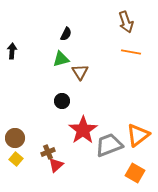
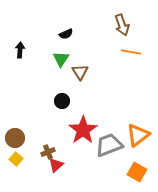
brown arrow: moved 4 px left, 3 px down
black semicircle: rotated 40 degrees clockwise
black arrow: moved 8 px right, 1 px up
green triangle: rotated 42 degrees counterclockwise
orange square: moved 2 px right, 1 px up
